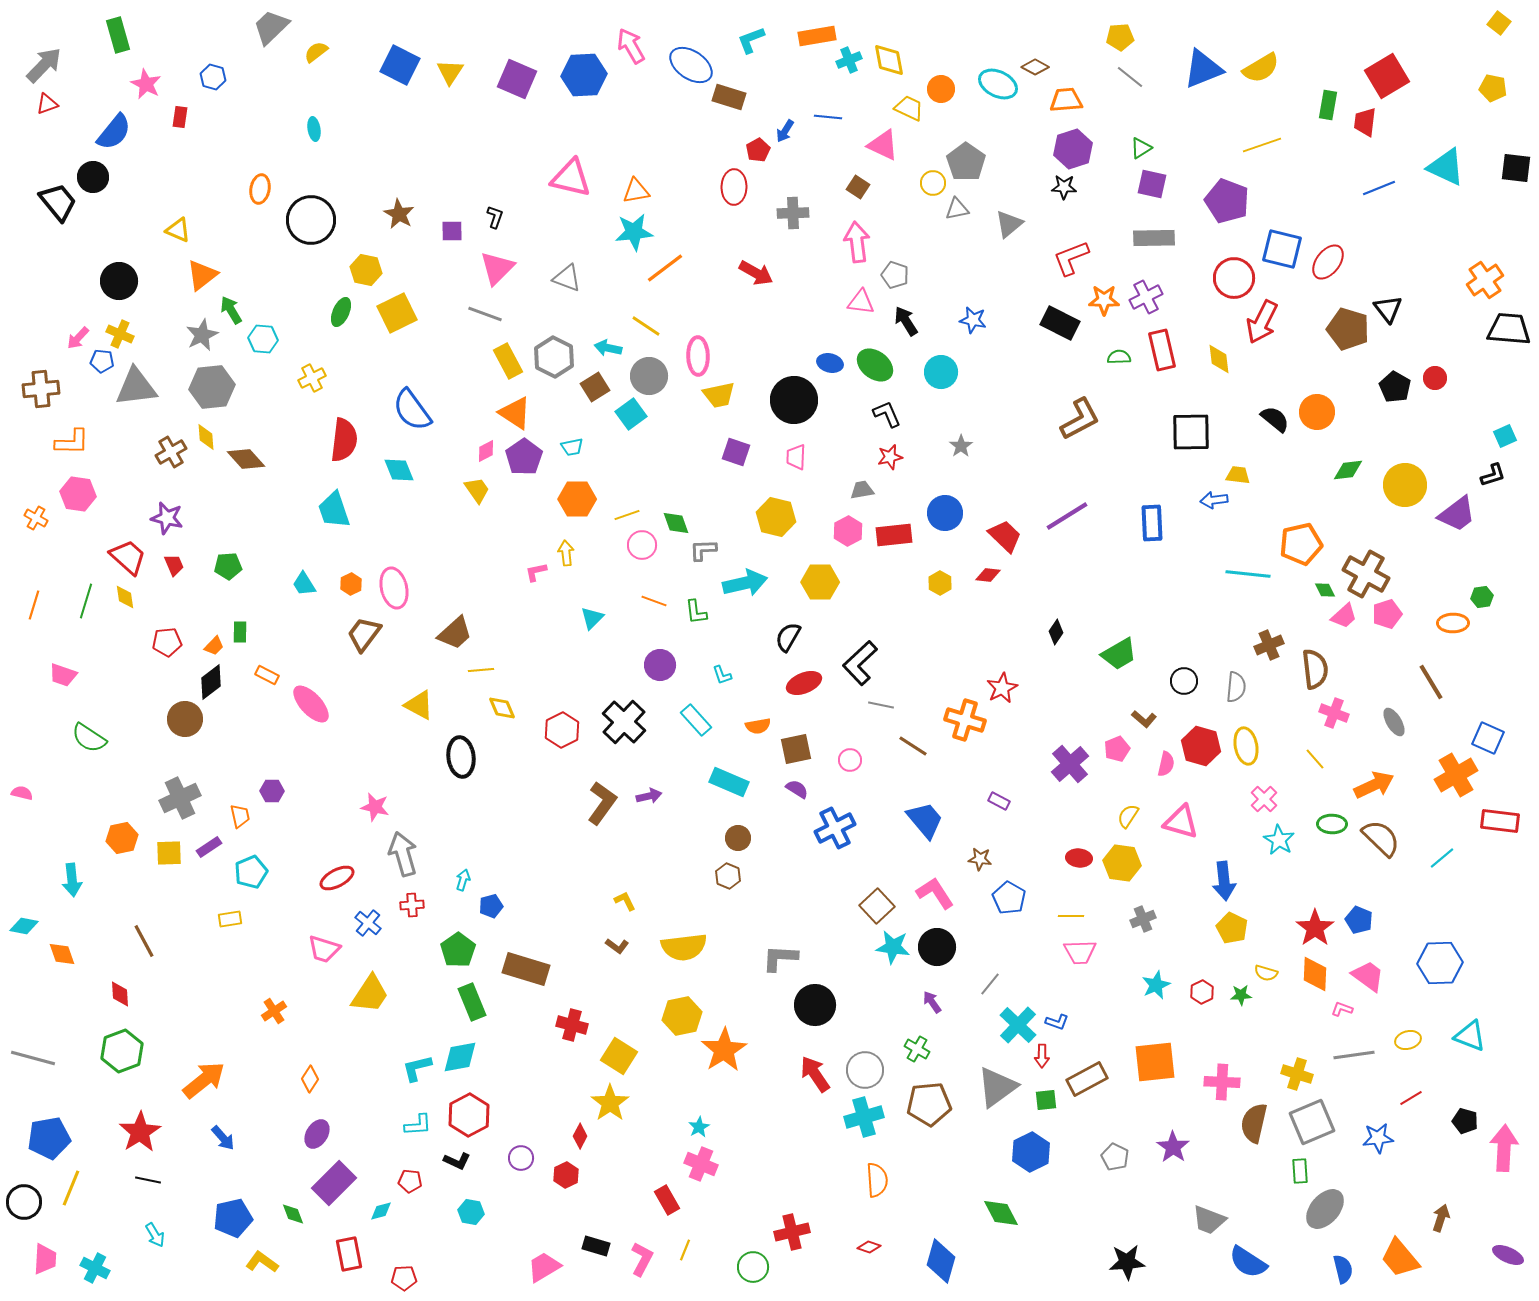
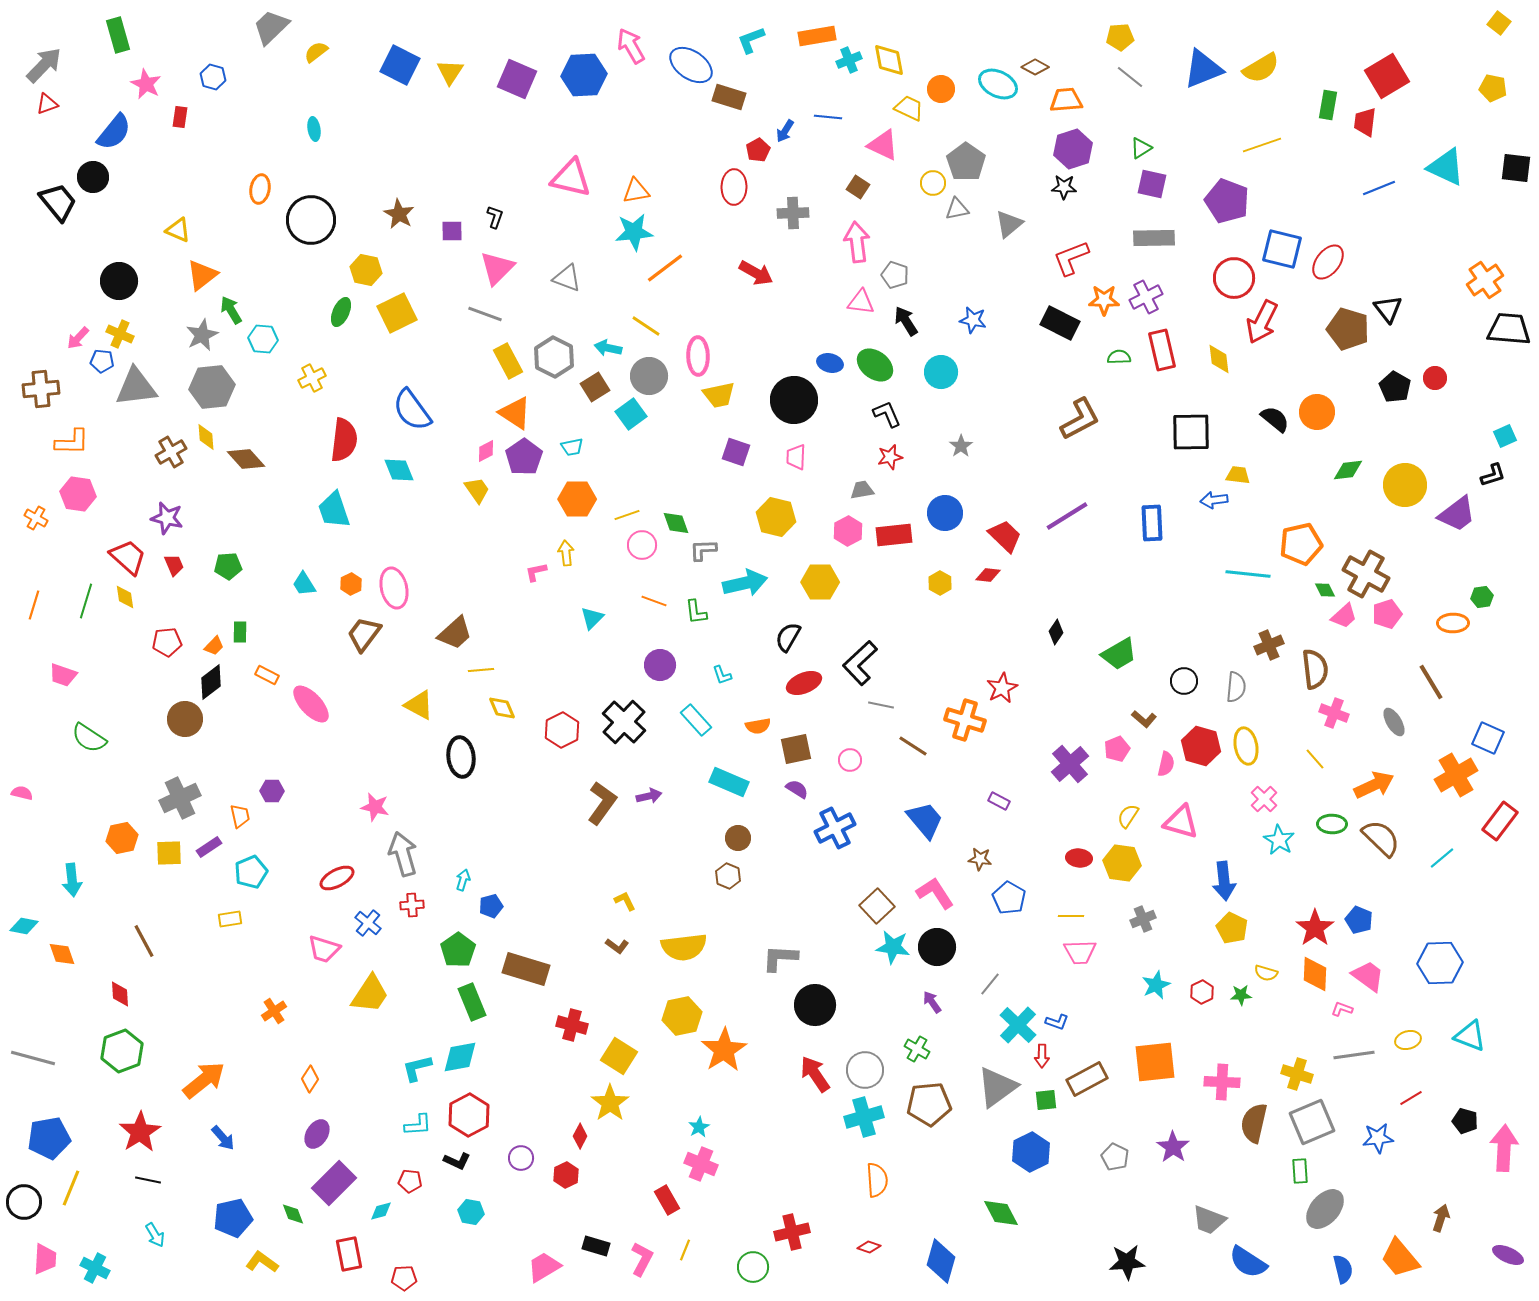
red rectangle at (1500, 821): rotated 60 degrees counterclockwise
